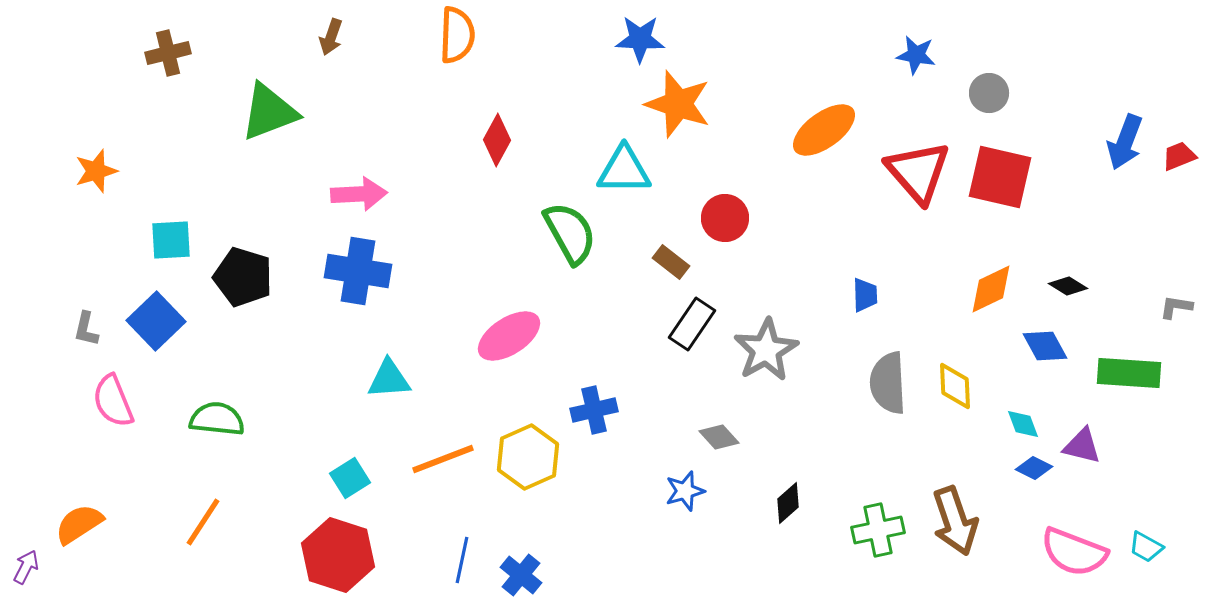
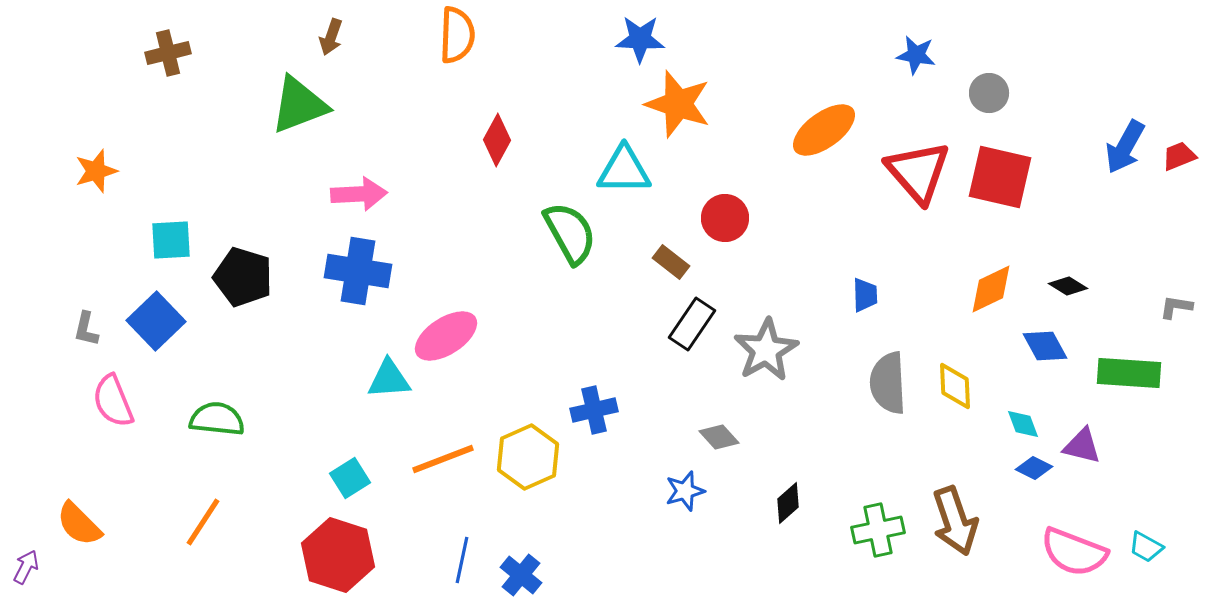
green triangle at (269, 112): moved 30 px right, 7 px up
blue arrow at (1125, 142): moved 5 px down; rotated 8 degrees clockwise
pink ellipse at (509, 336): moved 63 px left
orange semicircle at (79, 524): rotated 102 degrees counterclockwise
